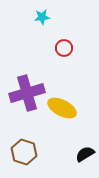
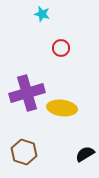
cyan star: moved 3 px up; rotated 21 degrees clockwise
red circle: moved 3 px left
yellow ellipse: rotated 20 degrees counterclockwise
